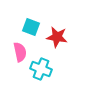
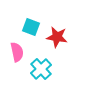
pink semicircle: moved 3 px left
cyan cross: rotated 25 degrees clockwise
